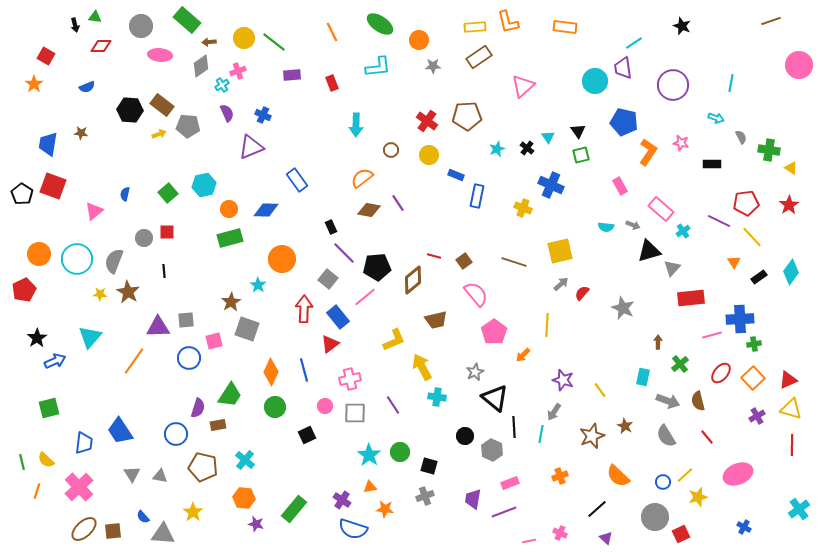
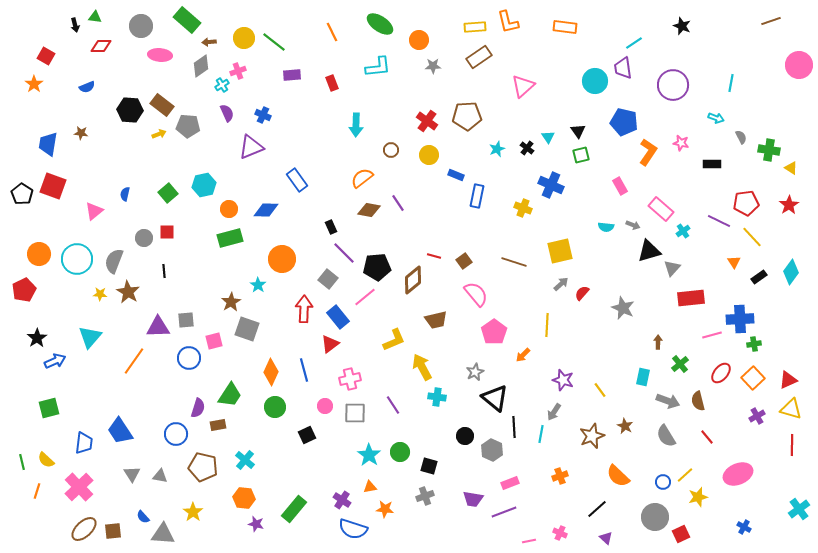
purple trapezoid at (473, 499): rotated 90 degrees counterclockwise
